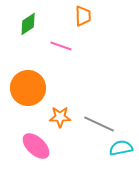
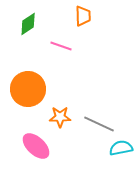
orange circle: moved 1 px down
